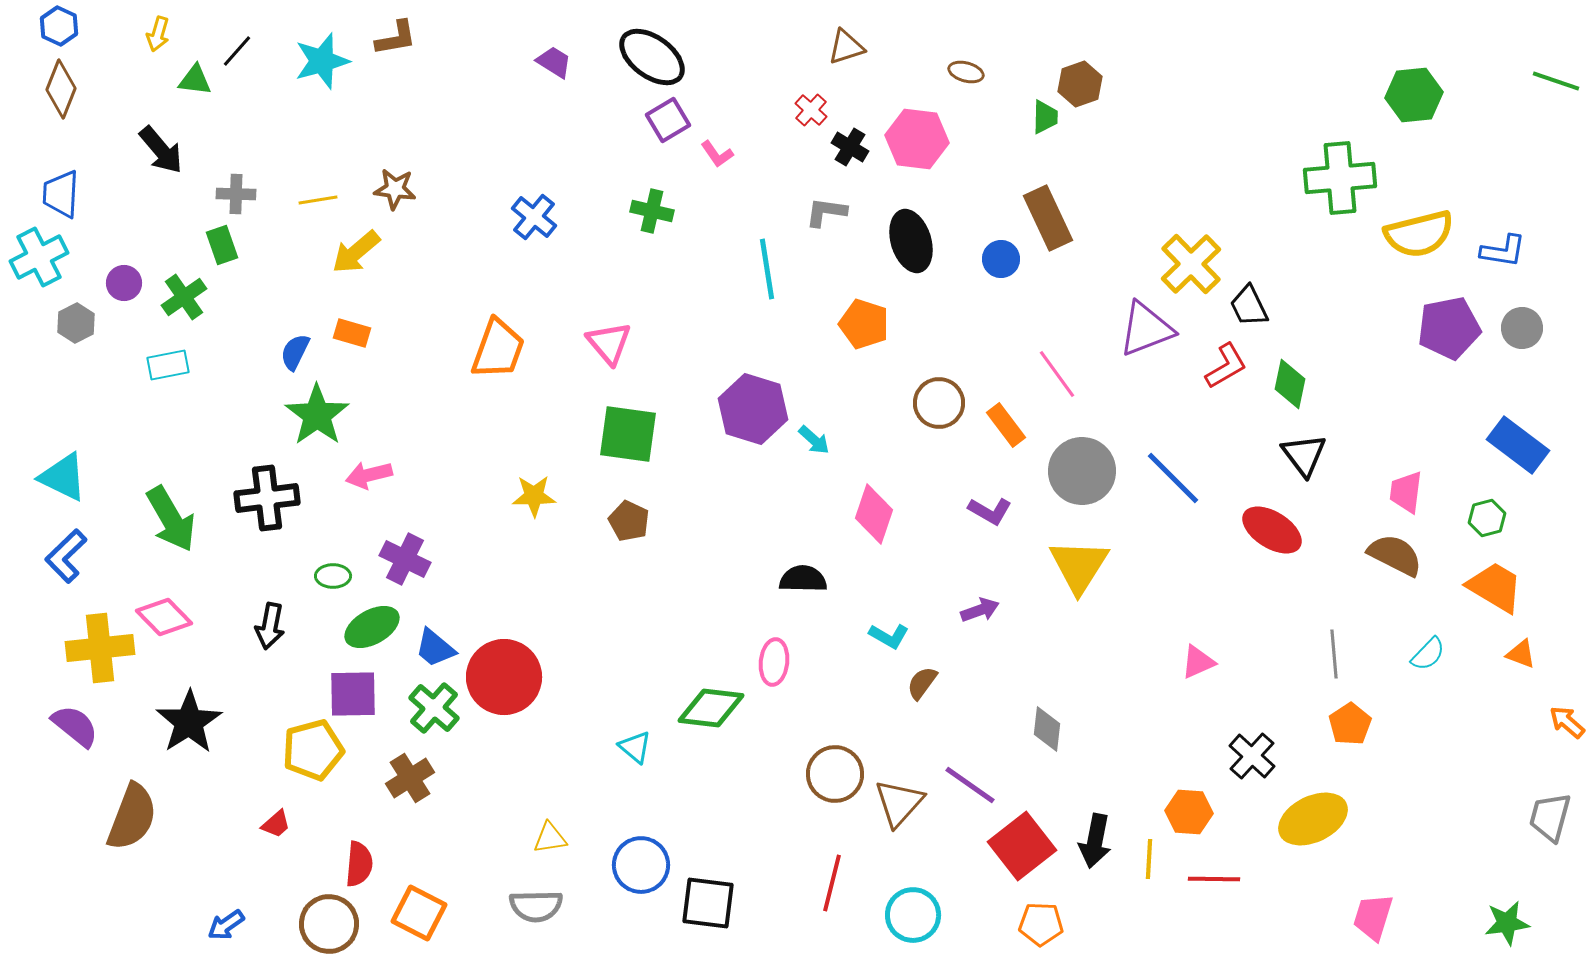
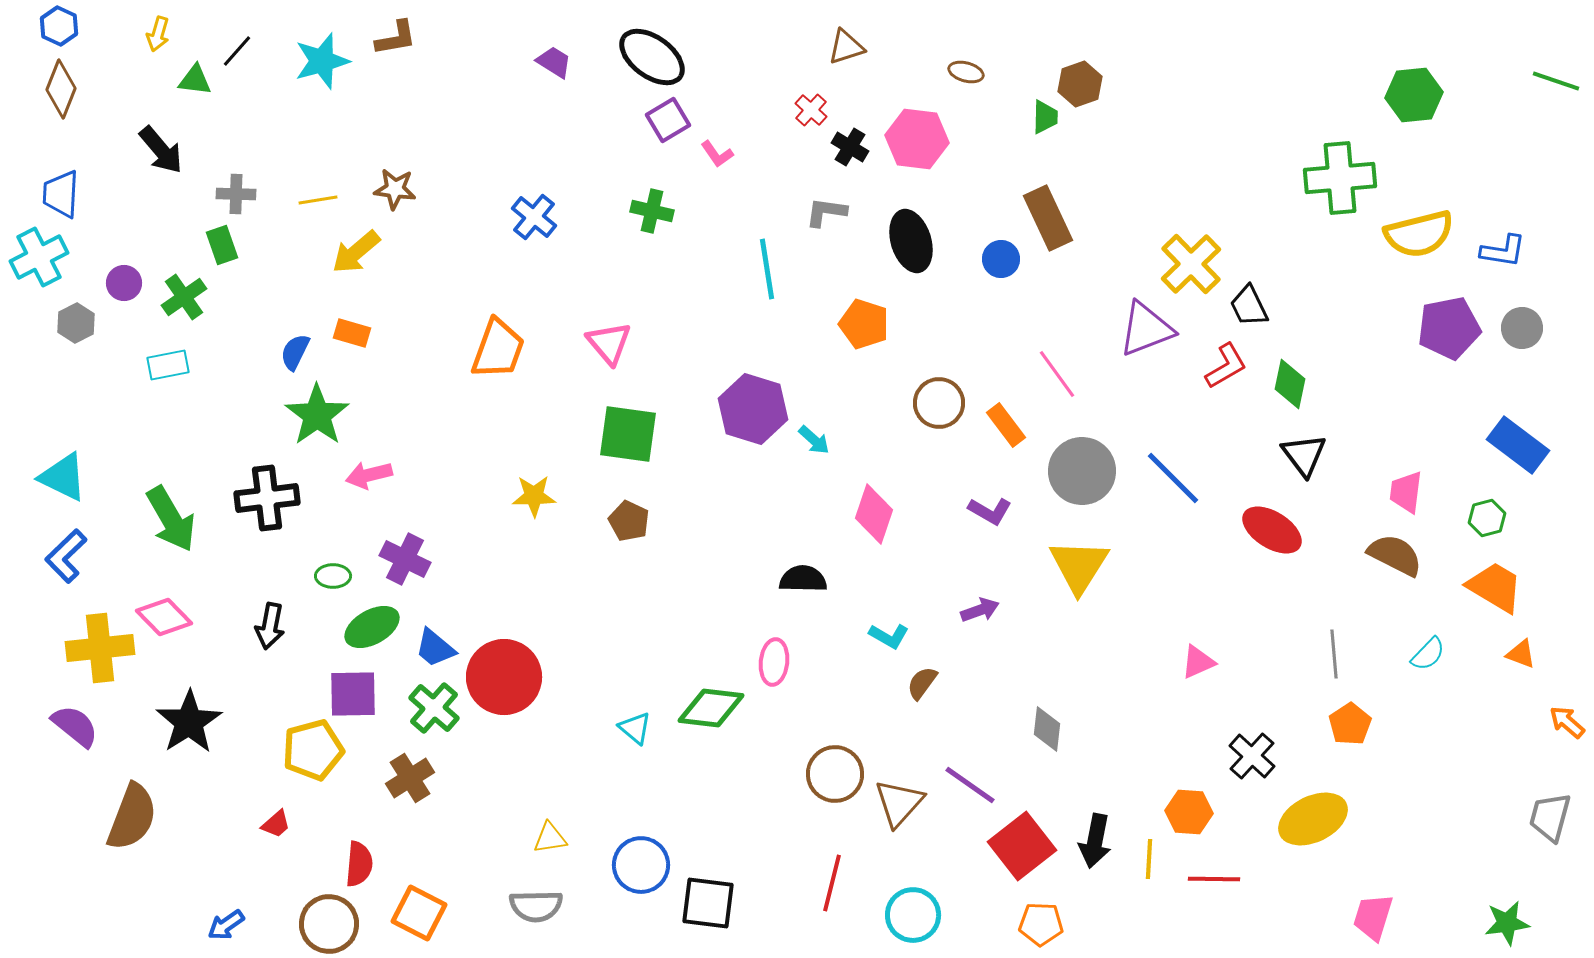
cyan triangle at (635, 747): moved 19 px up
